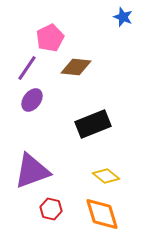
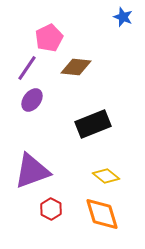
pink pentagon: moved 1 px left
red hexagon: rotated 15 degrees clockwise
